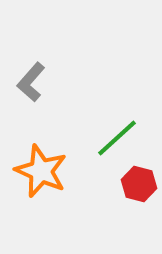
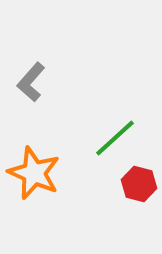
green line: moved 2 px left
orange star: moved 7 px left, 2 px down
